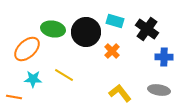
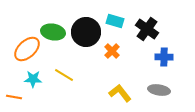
green ellipse: moved 3 px down
